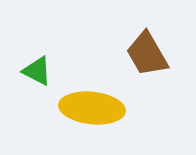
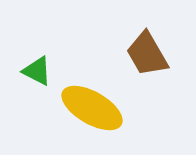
yellow ellipse: rotated 24 degrees clockwise
